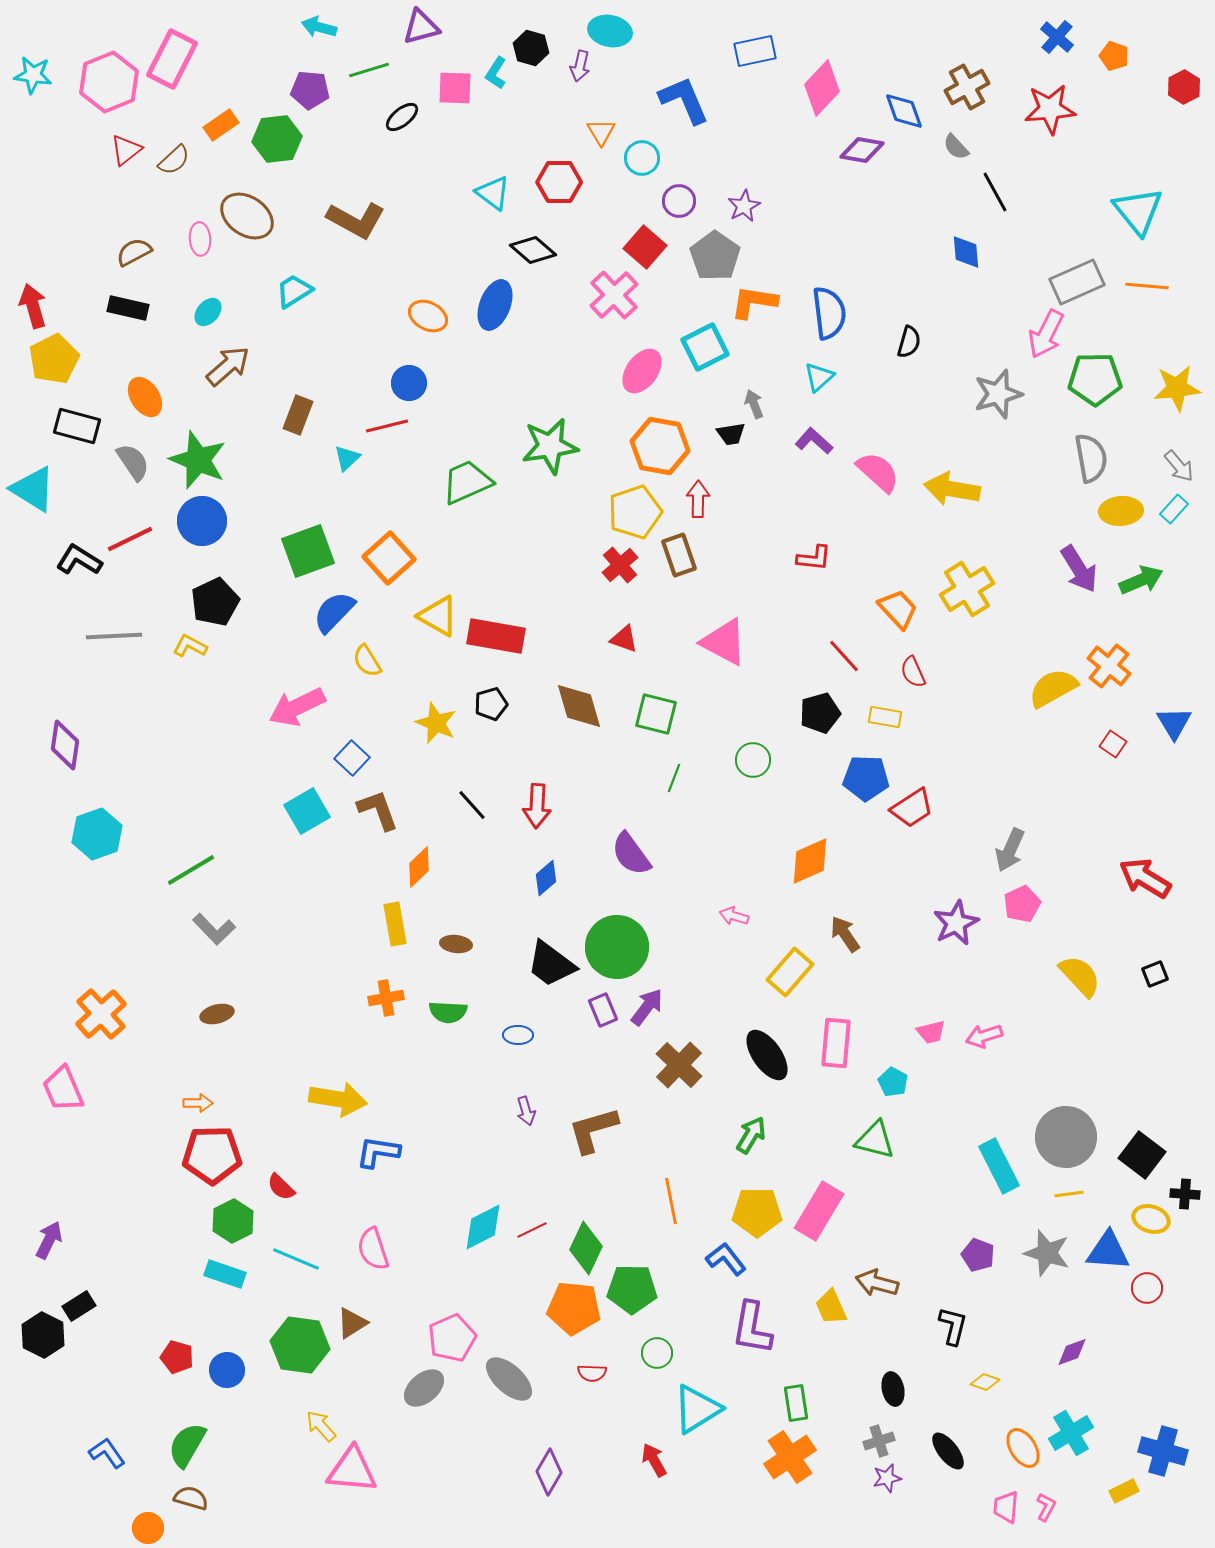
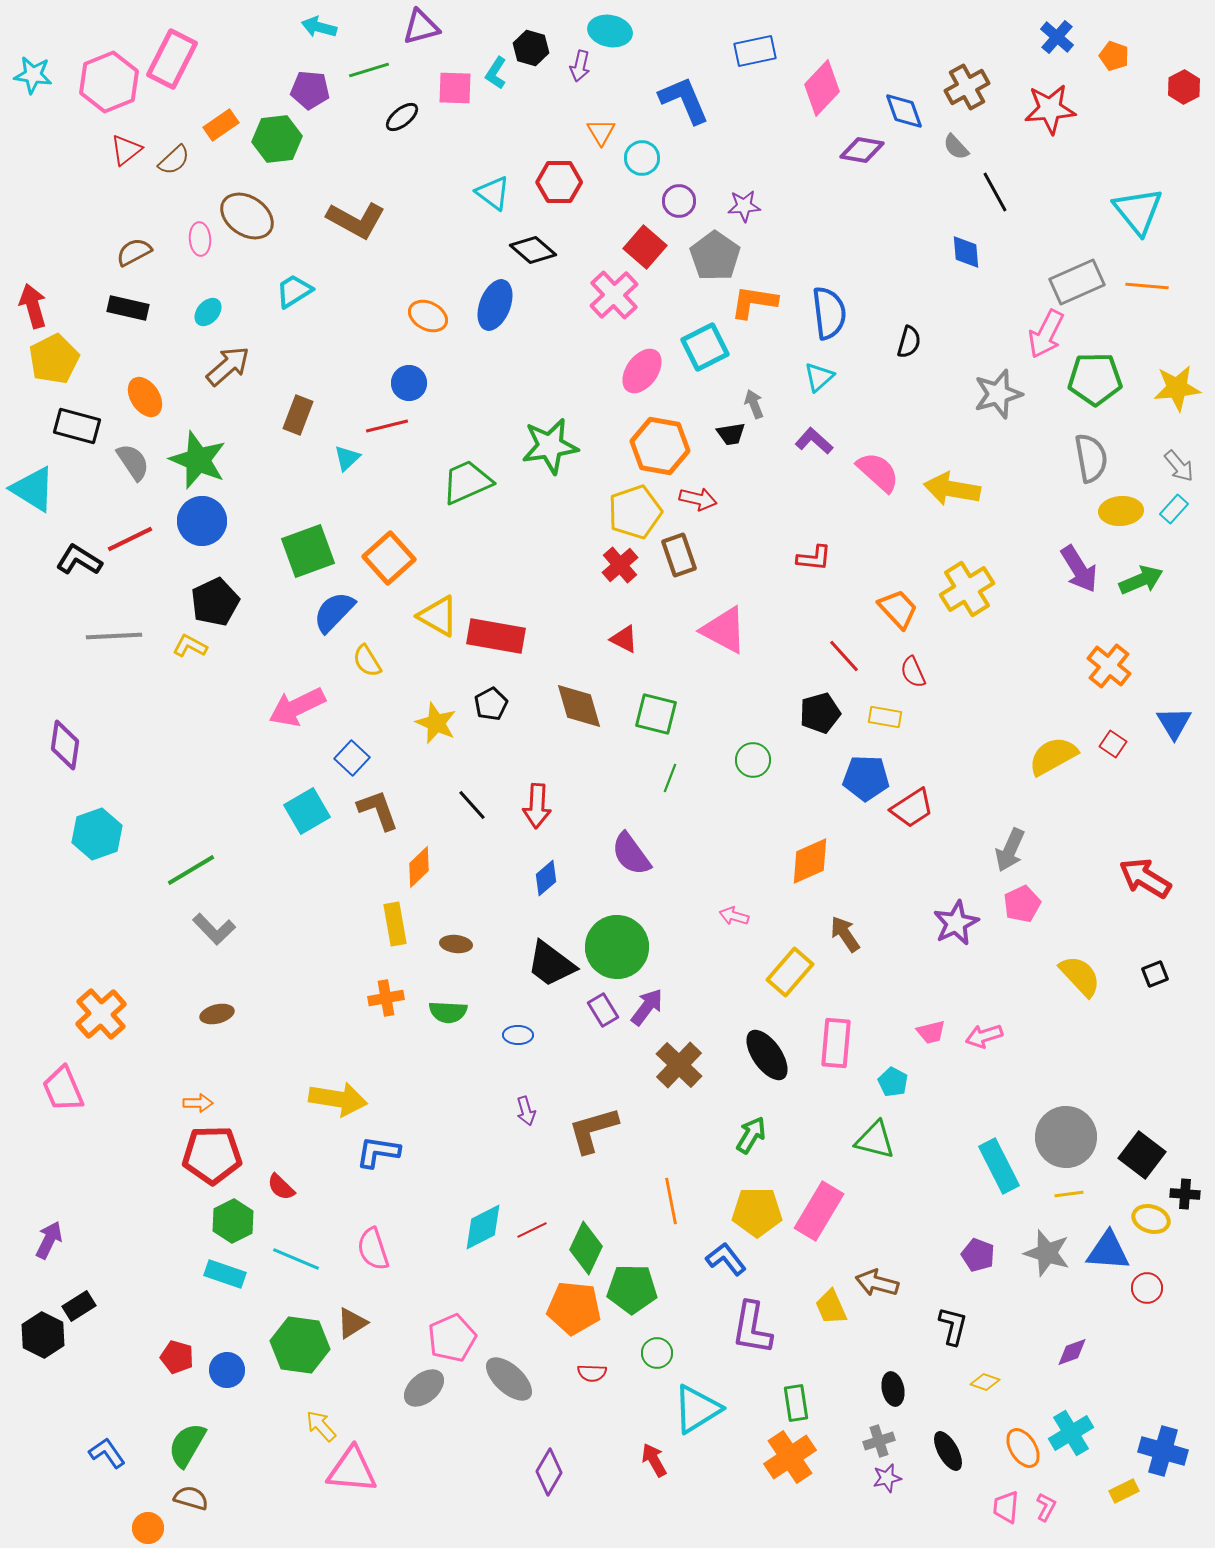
purple star at (744, 206): rotated 24 degrees clockwise
red arrow at (698, 499): rotated 102 degrees clockwise
red triangle at (624, 639): rotated 8 degrees clockwise
pink triangle at (724, 642): moved 12 px up
yellow semicircle at (1053, 688): moved 68 px down
black pentagon at (491, 704): rotated 12 degrees counterclockwise
green line at (674, 778): moved 4 px left
purple rectangle at (603, 1010): rotated 8 degrees counterclockwise
black ellipse at (948, 1451): rotated 9 degrees clockwise
